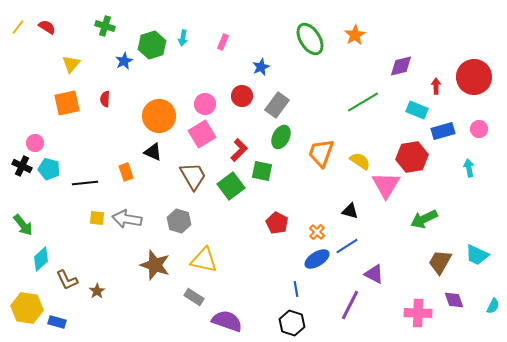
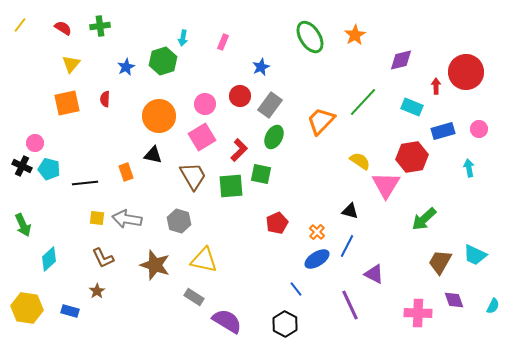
green cross at (105, 26): moved 5 px left; rotated 24 degrees counterclockwise
yellow line at (18, 27): moved 2 px right, 2 px up
red semicircle at (47, 27): moved 16 px right, 1 px down
green ellipse at (310, 39): moved 2 px up
green hexagon at (152, 45): moved 11 px right, 16 px down
blue star at (124, 61): moved 2 px right, 6 px down
purple diamond at (401, 66): moved 6 px up
red circle at (474, 77): moved 8 px left, 5 px up
red circle at (242, 96): moved 2 px left
green line at (363, 102): rotated 16 degrees counterclockwise
gray rectangle at (277, 105): moved 7 px left
cyan rectangle at (417, 110): moved 5 px left, 3 px up
pink square at (202, 134): moved 3 px down
green ellipse at (281, 137): moved 7 px left
black triangle at (153, 152): moved 3 px down; rotated 12 degrees counterclockwise
orange trapezoid at (321, 153): moved 32 px up; rotated 24 degrees clockwise
green square at (262, 171): moved 1 px left, 3 px down
green square at (231, 186): rotated 32 degrees clockwise
green arrow at (424, 219): rotated 16 degrees counterclockwise
red pentagon at (277, 223): rotated 20 degrees clockwise
green arrow at (23, 225): rotated 15 degrees clockwise
blue line at (347, 246): rotated 30 degrees counterclockwise
cyan trapezoid at (477, 255): moved 2 px left
cyan diamond at (41, 259): moved 8 px right
brown L-shape at (67, 280): moved 36 px right, 22 px up
blue line at (296, 289): rotated 28 degrees counterclockwise
purple line at (350, 305): rotated 52 degrees counterclockwise
purple semicircle at (227, 321): rotated 12 degrees clockwise
blue rectangle at (57, 322): moved 13 px right, 11 px up
black hexagon at (292, 323): moved 7 px left, 1 px down; rotated 10 degrees clockwise
